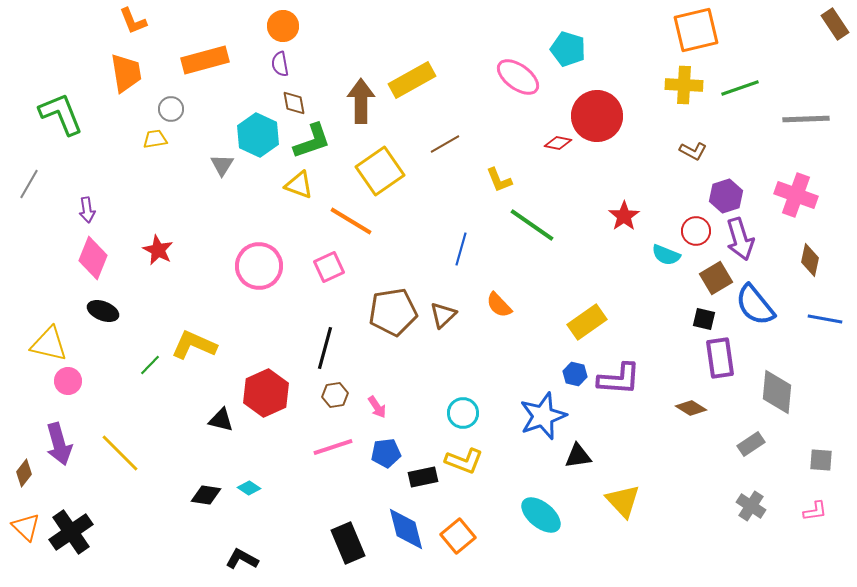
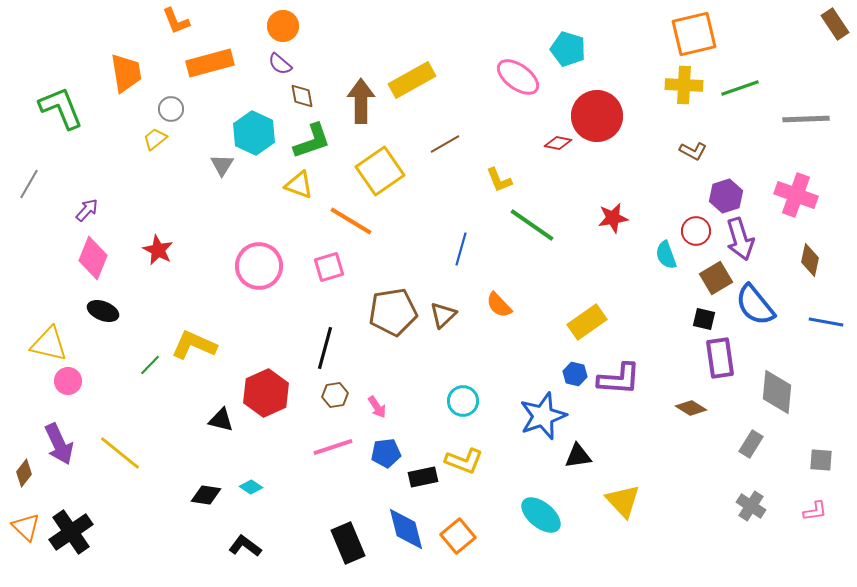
orange L-shape at (133, 21): moved 43 px right
orange square at (696, 30): moved 2 px left, 4 px down
orange rectangle at (205, 60): moved 5 px right, 3 px down
purple semicircle at (280, 64): rotated 40 degrees counterclockwise
brown diamond at (294, 103): moved 8 px right, 7 px up
green L-shape at (61, 114): moved 6 px up
cyan hexagon at (258, 135): moved 4 px left, 2 px up
yellow trapezoid at (155, 139): rotated 30 degrees counterclockwise
purple arrow at (87, 210): rotated 130 degrees counterclockwise
red star at (624, 216): moved 11 px left, 2 px down; rotated 24 degrees clockwise
cyan semicircle at (666, 255): rotated 48 degrees clockwise
pink square at (329, 267): rotated 8 degrees clockwise
blue line at (825, 319): moved 1 px right, 3 px down
cyan circle at (463, 413): moved 12 px up
purple arrow at (59, 444): rotated 9 degrees counterclockwise
gray rectangle at (751, 444): rotated 24 degrees counterclockwise
yellow line at (120, 453): rotated 6 degrees counterclockwise
cyan diamond at (249, 488): moved 2 px right, 1 px up
black L-shape at (242, 559): moved 3 px right, 13 px up; rotated 8 degrees clockwise
